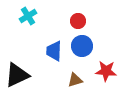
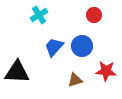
cyan cross: moved 11 px right, 1 px up
red circle: moved 16 px right, 6 px up
blue trapezoid: moved 4 px up; rotated 40 degrees clockwise
black triangle: moved 3 px up; rotated 28 degrees clockwise
